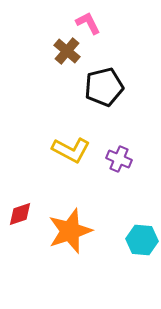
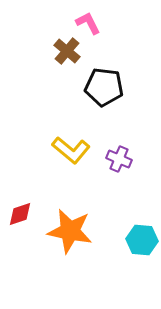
black pentagon: rotated 21 degrees clockwise
yellow L-shape: rotated 12 degrees clockwise
orange star: rotated 30 degrees clockwise
